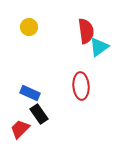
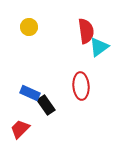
black rectangle: moved 7 px right, 9 px up
